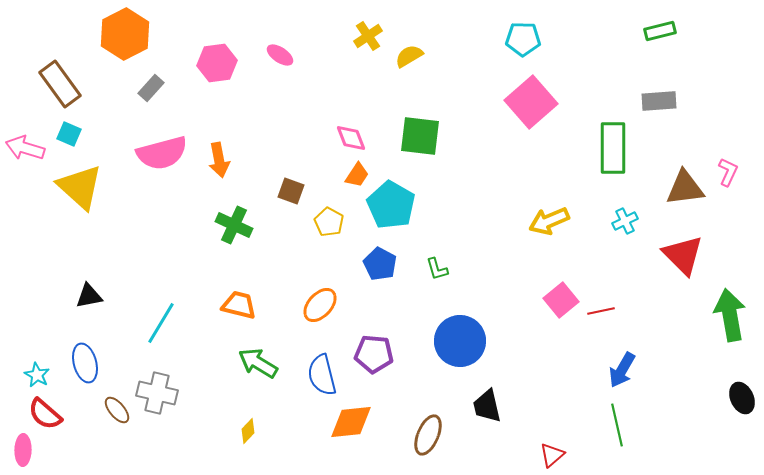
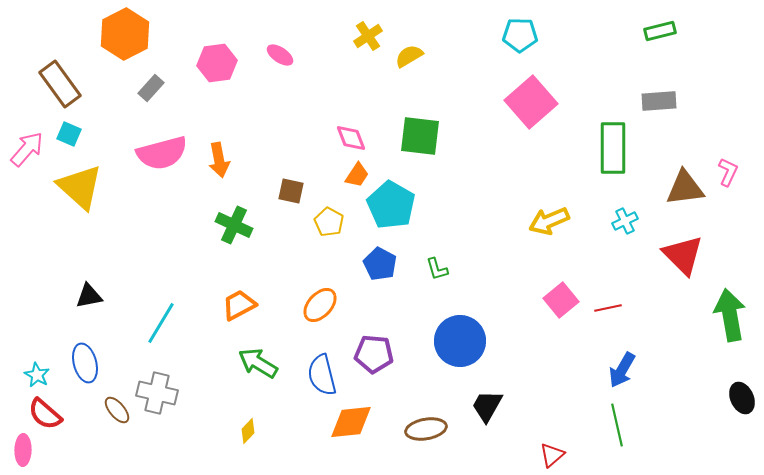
cyan pentagon at (523, 39): moved 3 px left, 4 px up
pink arrow at (25, 148): moved 2 px right, 1 px down; rotated 114 degrees clockwise
brown square at (291, 191): rotated 8 degrees counterclockwise
orange trapezoid at (239, 305): rotated 42 degrees counterclockwise
red line at (601, 311): moved 7 px right, 3 px up
black trapezoid at (487, 406): rotated 42 degrees clockwise
brown ellipse at (428, 435): moved 2 px left, 6 px up; rotated 57 degrees clockwise
